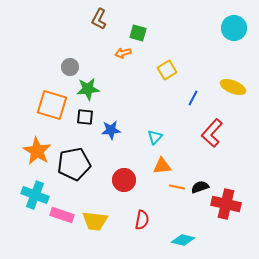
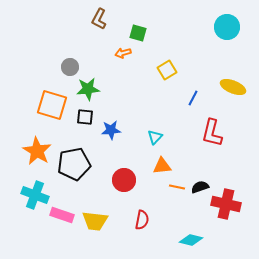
cyan circle: moved 7 px left, 1 px up
red L-shape: rotated 28 degrees counterclockwise
cyan diamond: moved 8 px right
